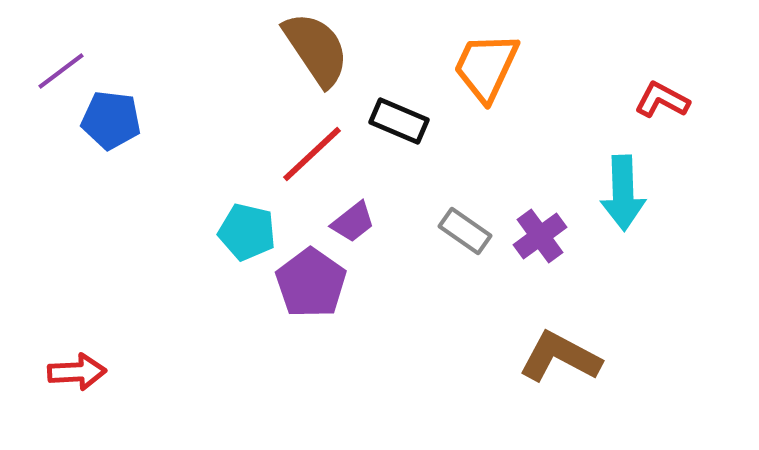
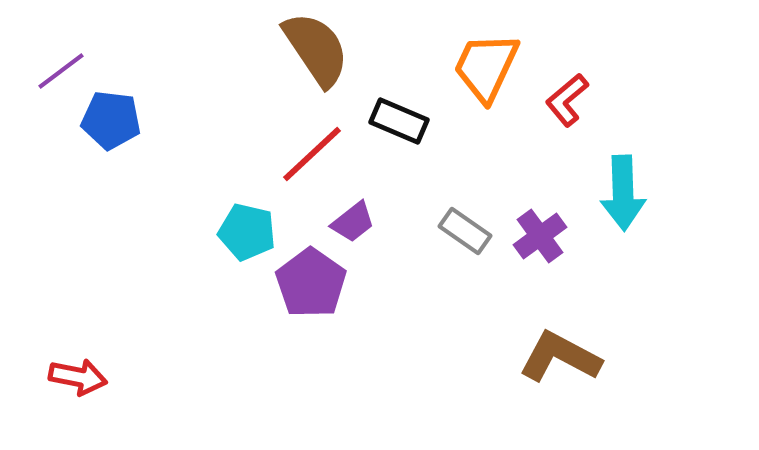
red L-shape: moved 95 px left; rotated 68 degrees counterclockwise
red arrow: moved 1 px right, 5 px down; rotated 14 degrees clockwise
